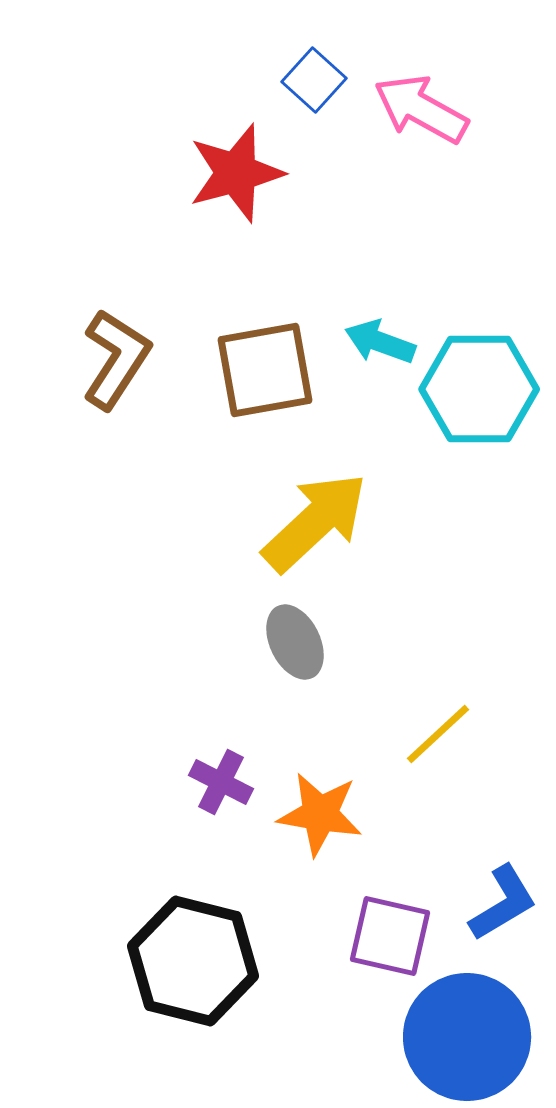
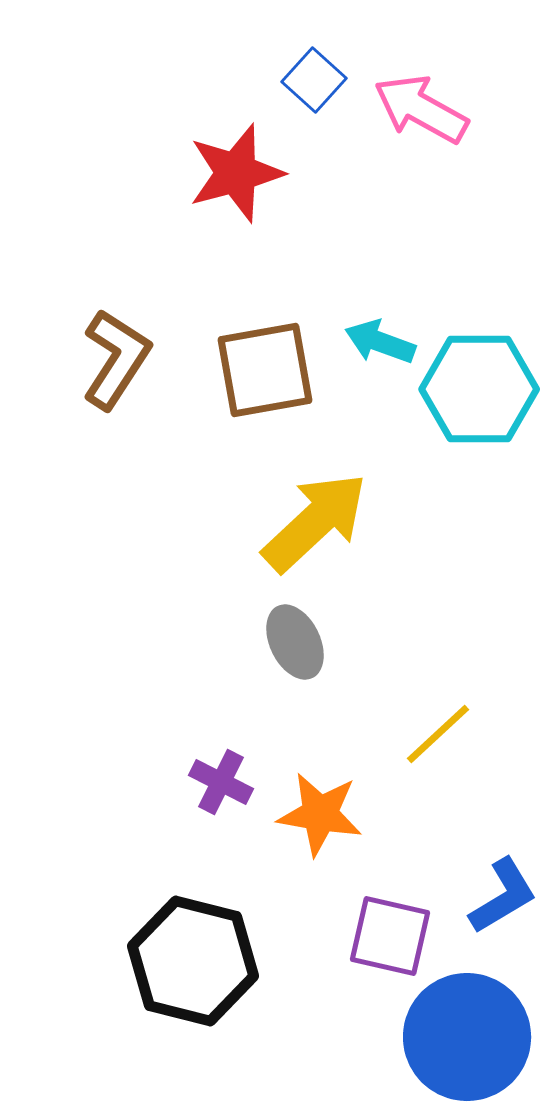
blue L-shape: moved 7 px up
